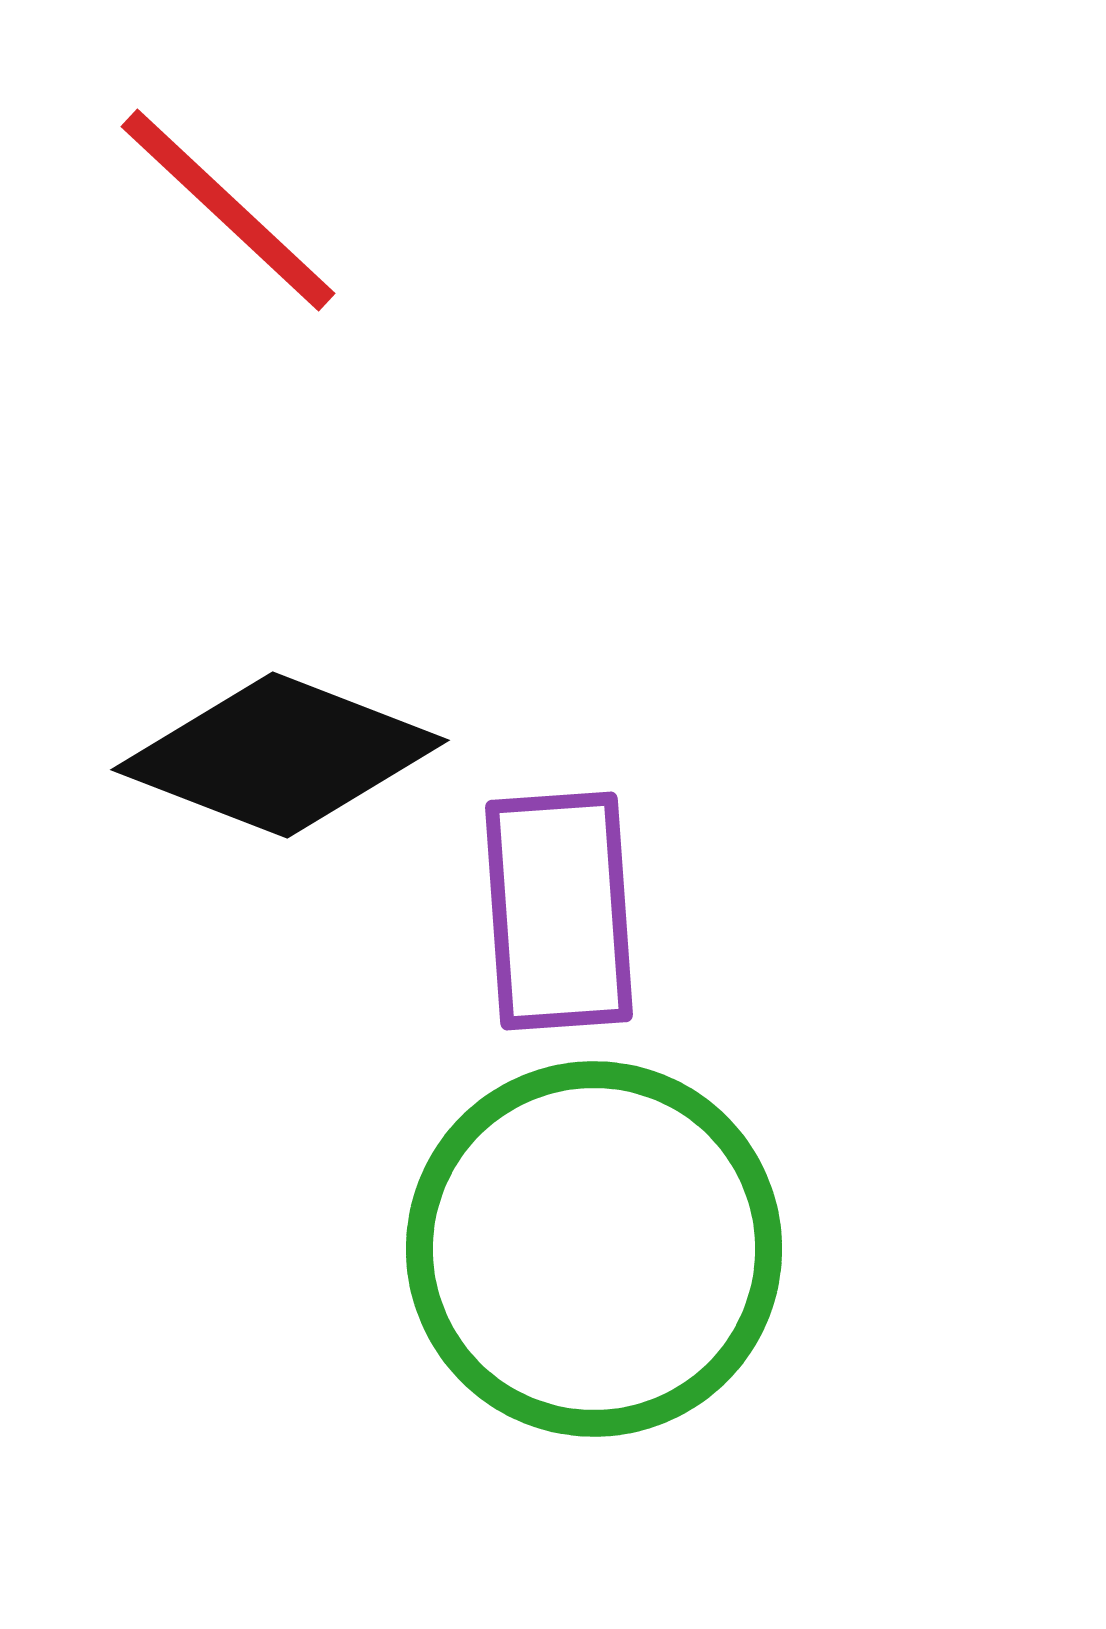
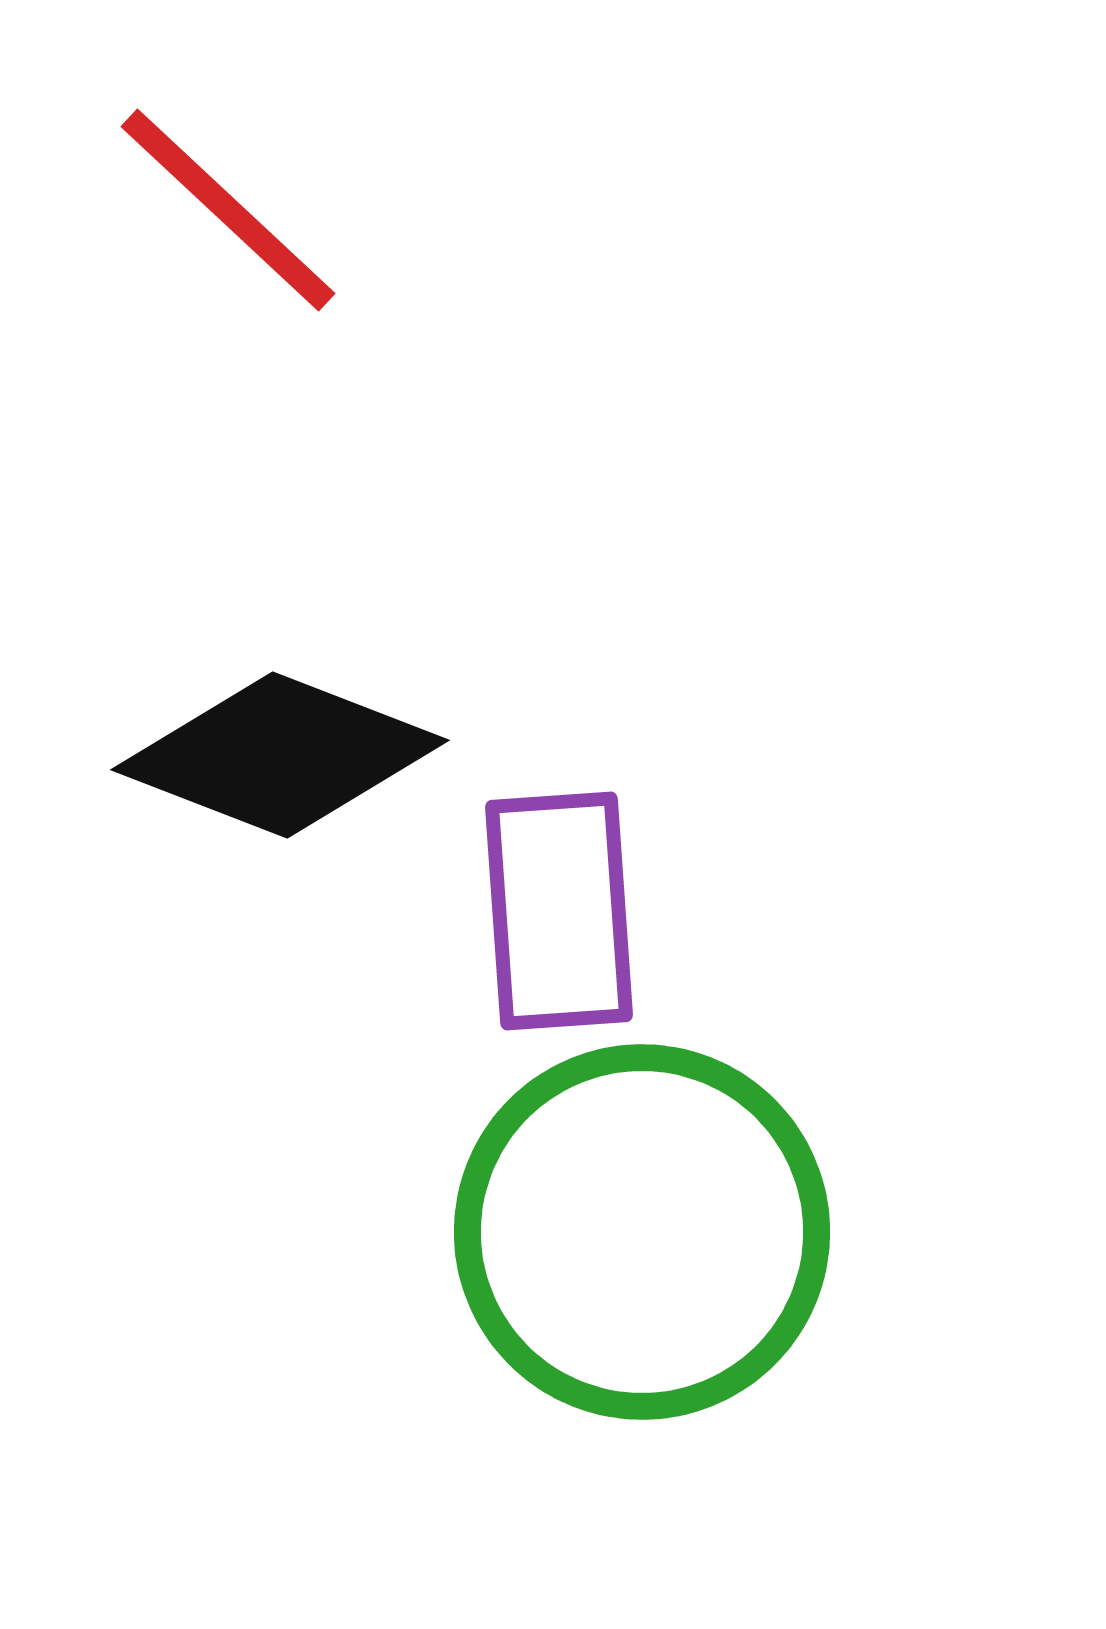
green circle: moved 48 px right, 17 px up
